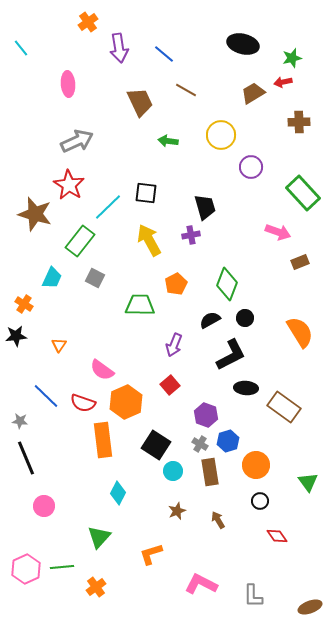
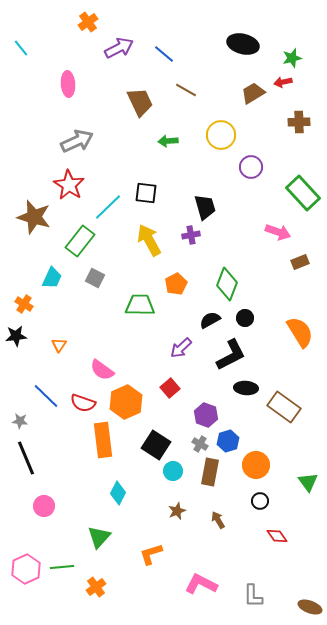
purple arrow at (119, 48): rotated 108 degrees counterclockwise
green arrow at (168, 141): rotated 12 degrees counterclockwise
brown star at (35, 214): moved 1 px left, 3 px down
purple arrow at (174, 345): moved 7 px right, 3 px down; rotated 25 degrees clockwise
red square at (170, 385): moved 3 px down
brown rectangle at (210, 472): rotated 20 degrees clockwise
brown ellipse at (310, 607): rotated 40 degrees clockwise
